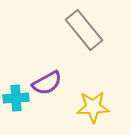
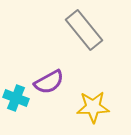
purple semicircle: moved 2 px right, 1 px up
cyan cross: rotated 25 degrees clockwise
